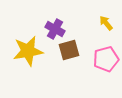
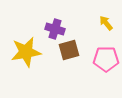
purple cross: rotated 12 degrees counterclockwise
yellow star: moved 2 px left, 1 px down
pink pentagon: rotated 15 degrees clockwise
